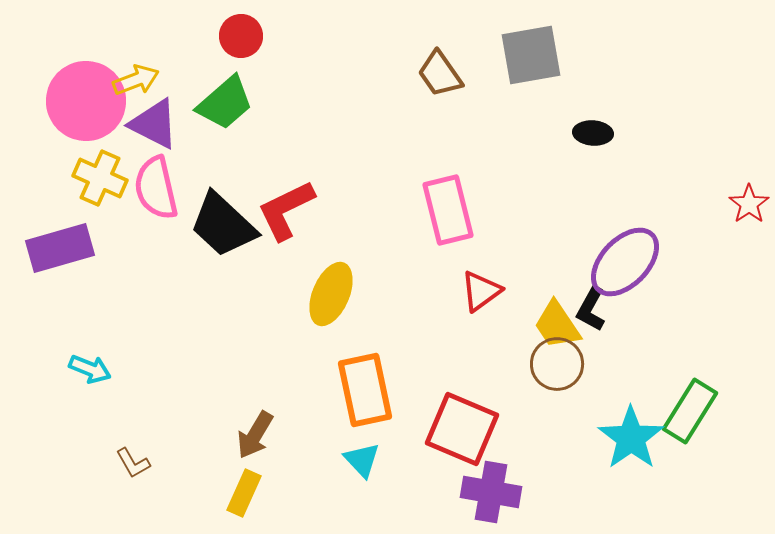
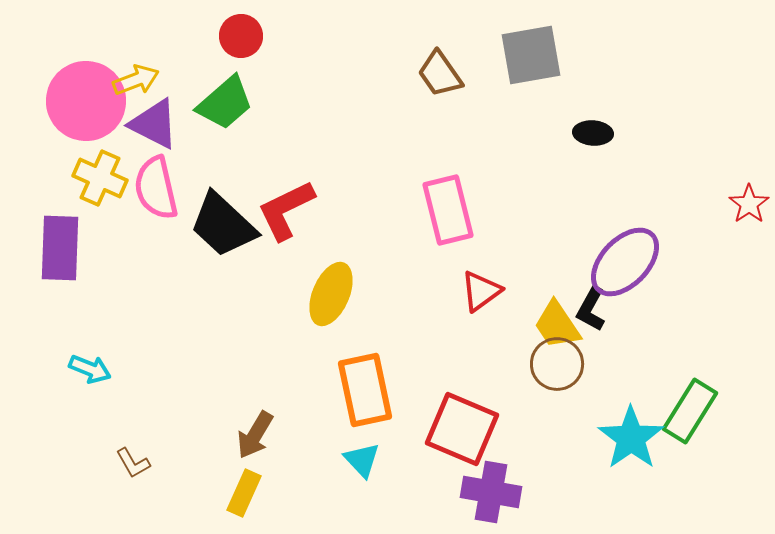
purple rectangle: rotated 72 degrees counterclockwise
